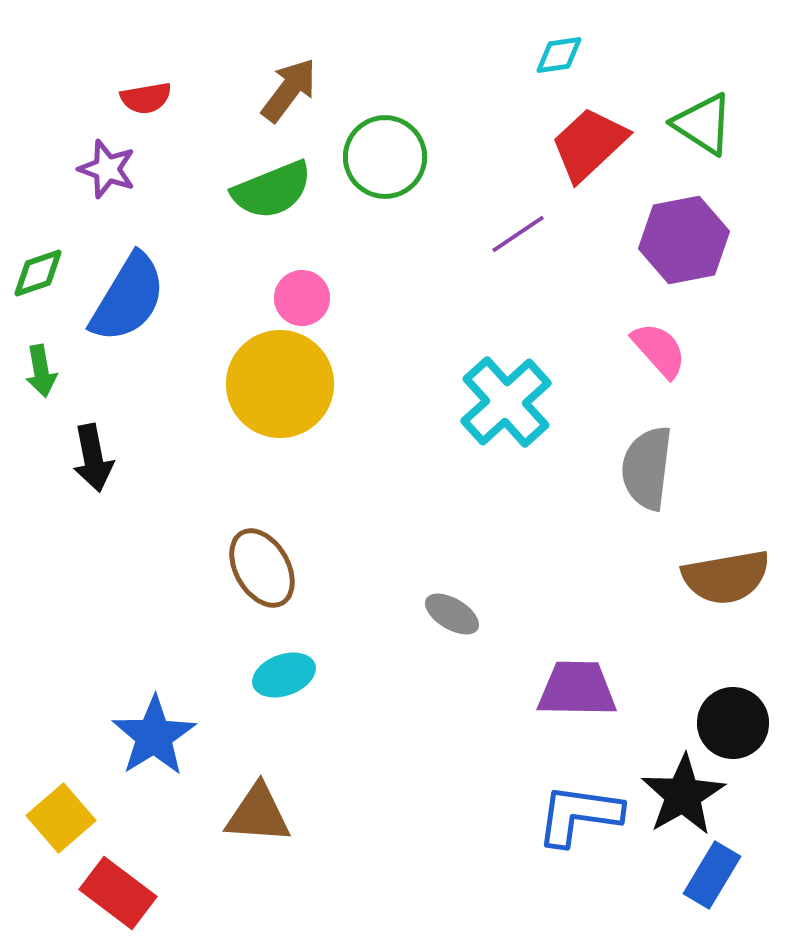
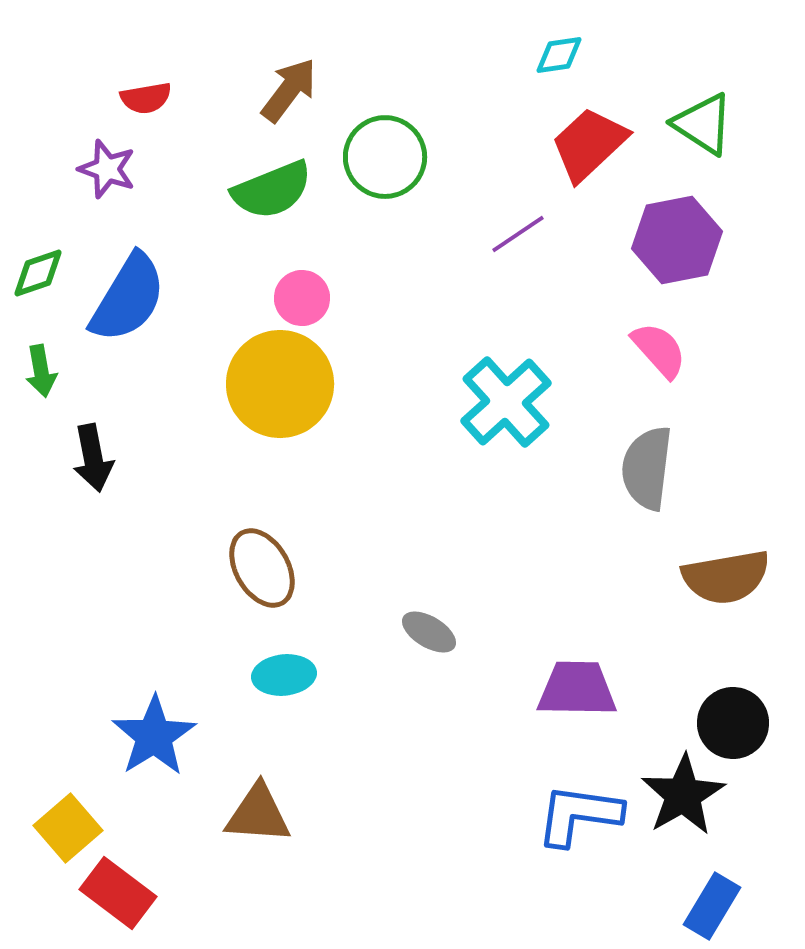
purple hexagon: moved 7 px left
gray ellipse: moved 23 px left, 18 px down
cyan ellipse: rotated 14 degrees clockwise
yellow square: moved 7 px right, 10 px down
blue rectangle: moved 31 px down
